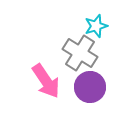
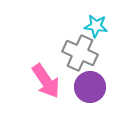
cyan star: rotated 25 degrees clockwise
gray cross: rotated 8 degrees counterclockwise
